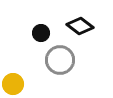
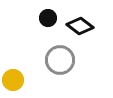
black circle: moved 7 px right, 15 px up
yellow circle: moved 4 px up
